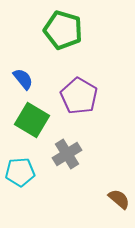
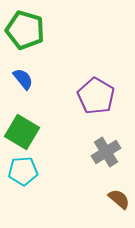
green pentagon: moved 38 px left
purple pentagon: moved 17 px right
green square: moved 10 px left, 12 px down
gray cross: moved 39 px right, 2 px up
cyan pentagon: moved 3 px right, 1 px up
